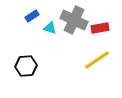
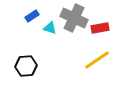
gray cross: moved 2 px up
